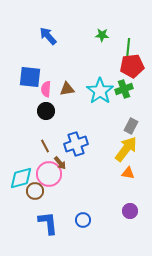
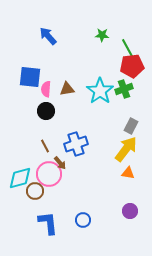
green line: rotated 35 degrees counterclockwise
cyan diamond: moved 1 px left
